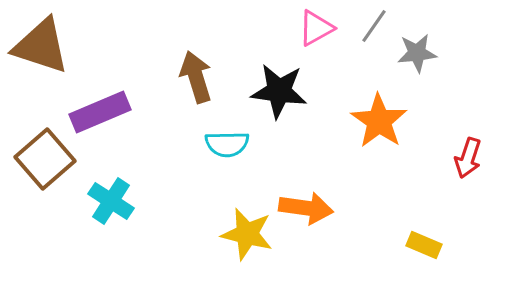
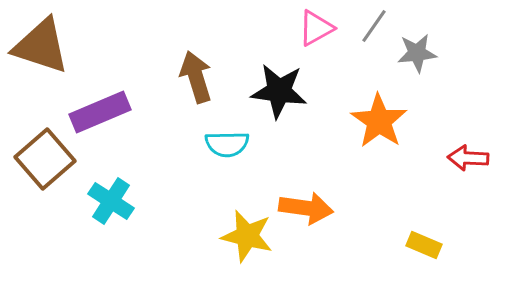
red arrow: rotated 75 degrees clockwise
yellow star: moved 2 px down
